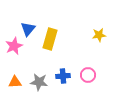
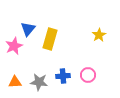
yellow star: rotated 24 degrees counterclockwise
